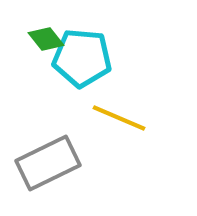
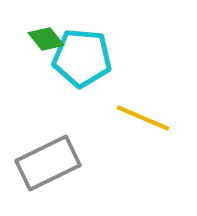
yellow line: moved 24 px right
